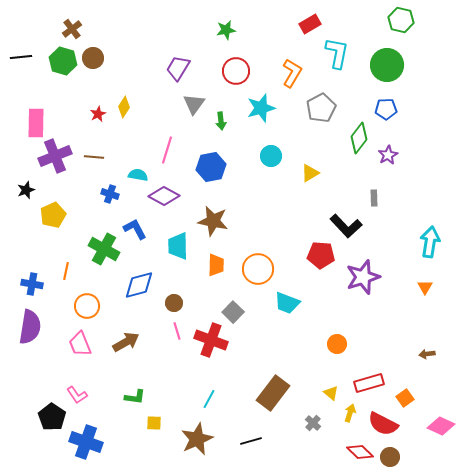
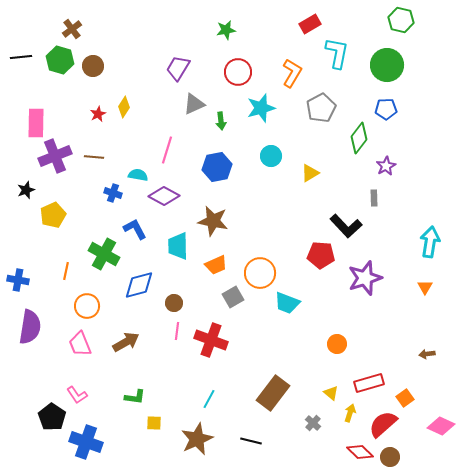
brown circle at (93, 58): moved 8 px down
green hexagon at (63, 61): moved 3 px left, 1 px up
red circle at (236, 71): moved 2 px right, 1 px down
gray triangle at (194, 104): rotated 30 degrees clockwise
purple star at (388, 155): moved 2 px left, 11 px down
blue hexagon at (211, 167): moved 6 px right
blue cross at (110, 194): moved 3 px right, 1 px up
green cross at (104, 249): moved 5 px down
orange trapezoid at (216, 265): rotated 65 degrees clockwise
orange circle at (258, 269): moved 2 px right, 4 px down
purple star at (363, 277): moved 2 px right, 1 px down
blue cross at (32, 284): moved 14 px left, 4 px up
gray square at (233, 312): moved 15 px up; rotated 15 degrees clockwise
pink line at (177, 331): rotated 24 degrees clockwise
red semicircle at (383, 424): rotated 112 degrees clockwise
black line at (251, 441): rotated 30 degrees clockwise
